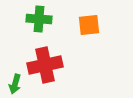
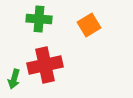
orange square: rotated 25 degrees counterclockwise
green arrow: moved 1 px left, 5 px up
